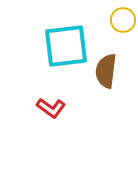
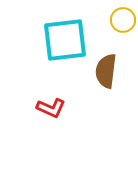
cyan square: moved 1 px left, 6 px up
red L-shape: rotated 12 degrees counterclockwise
